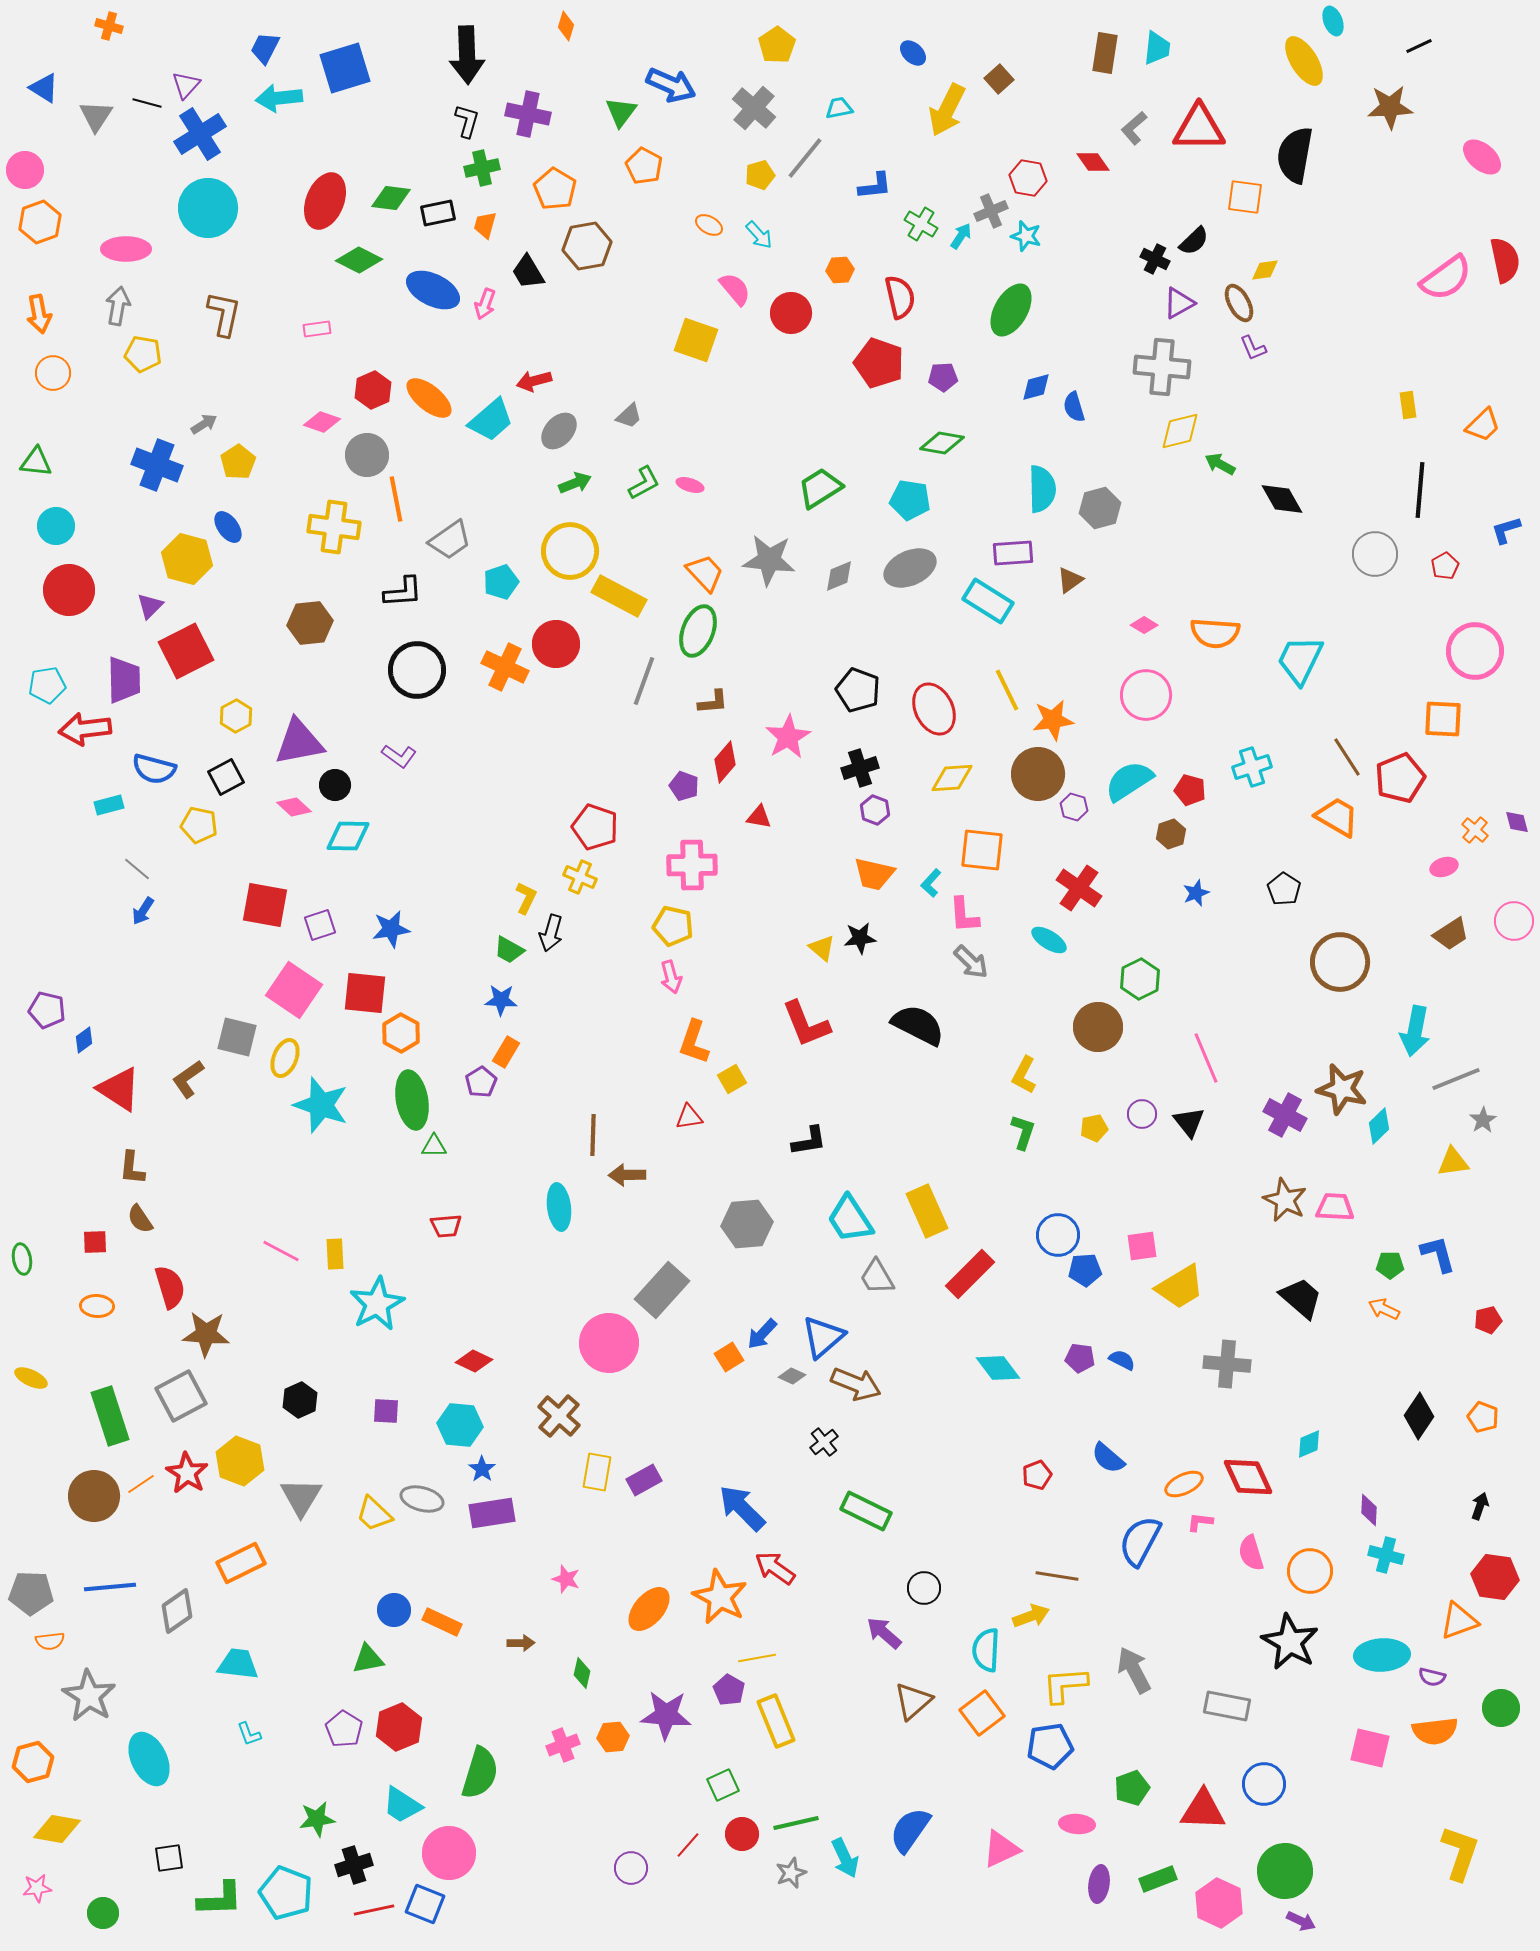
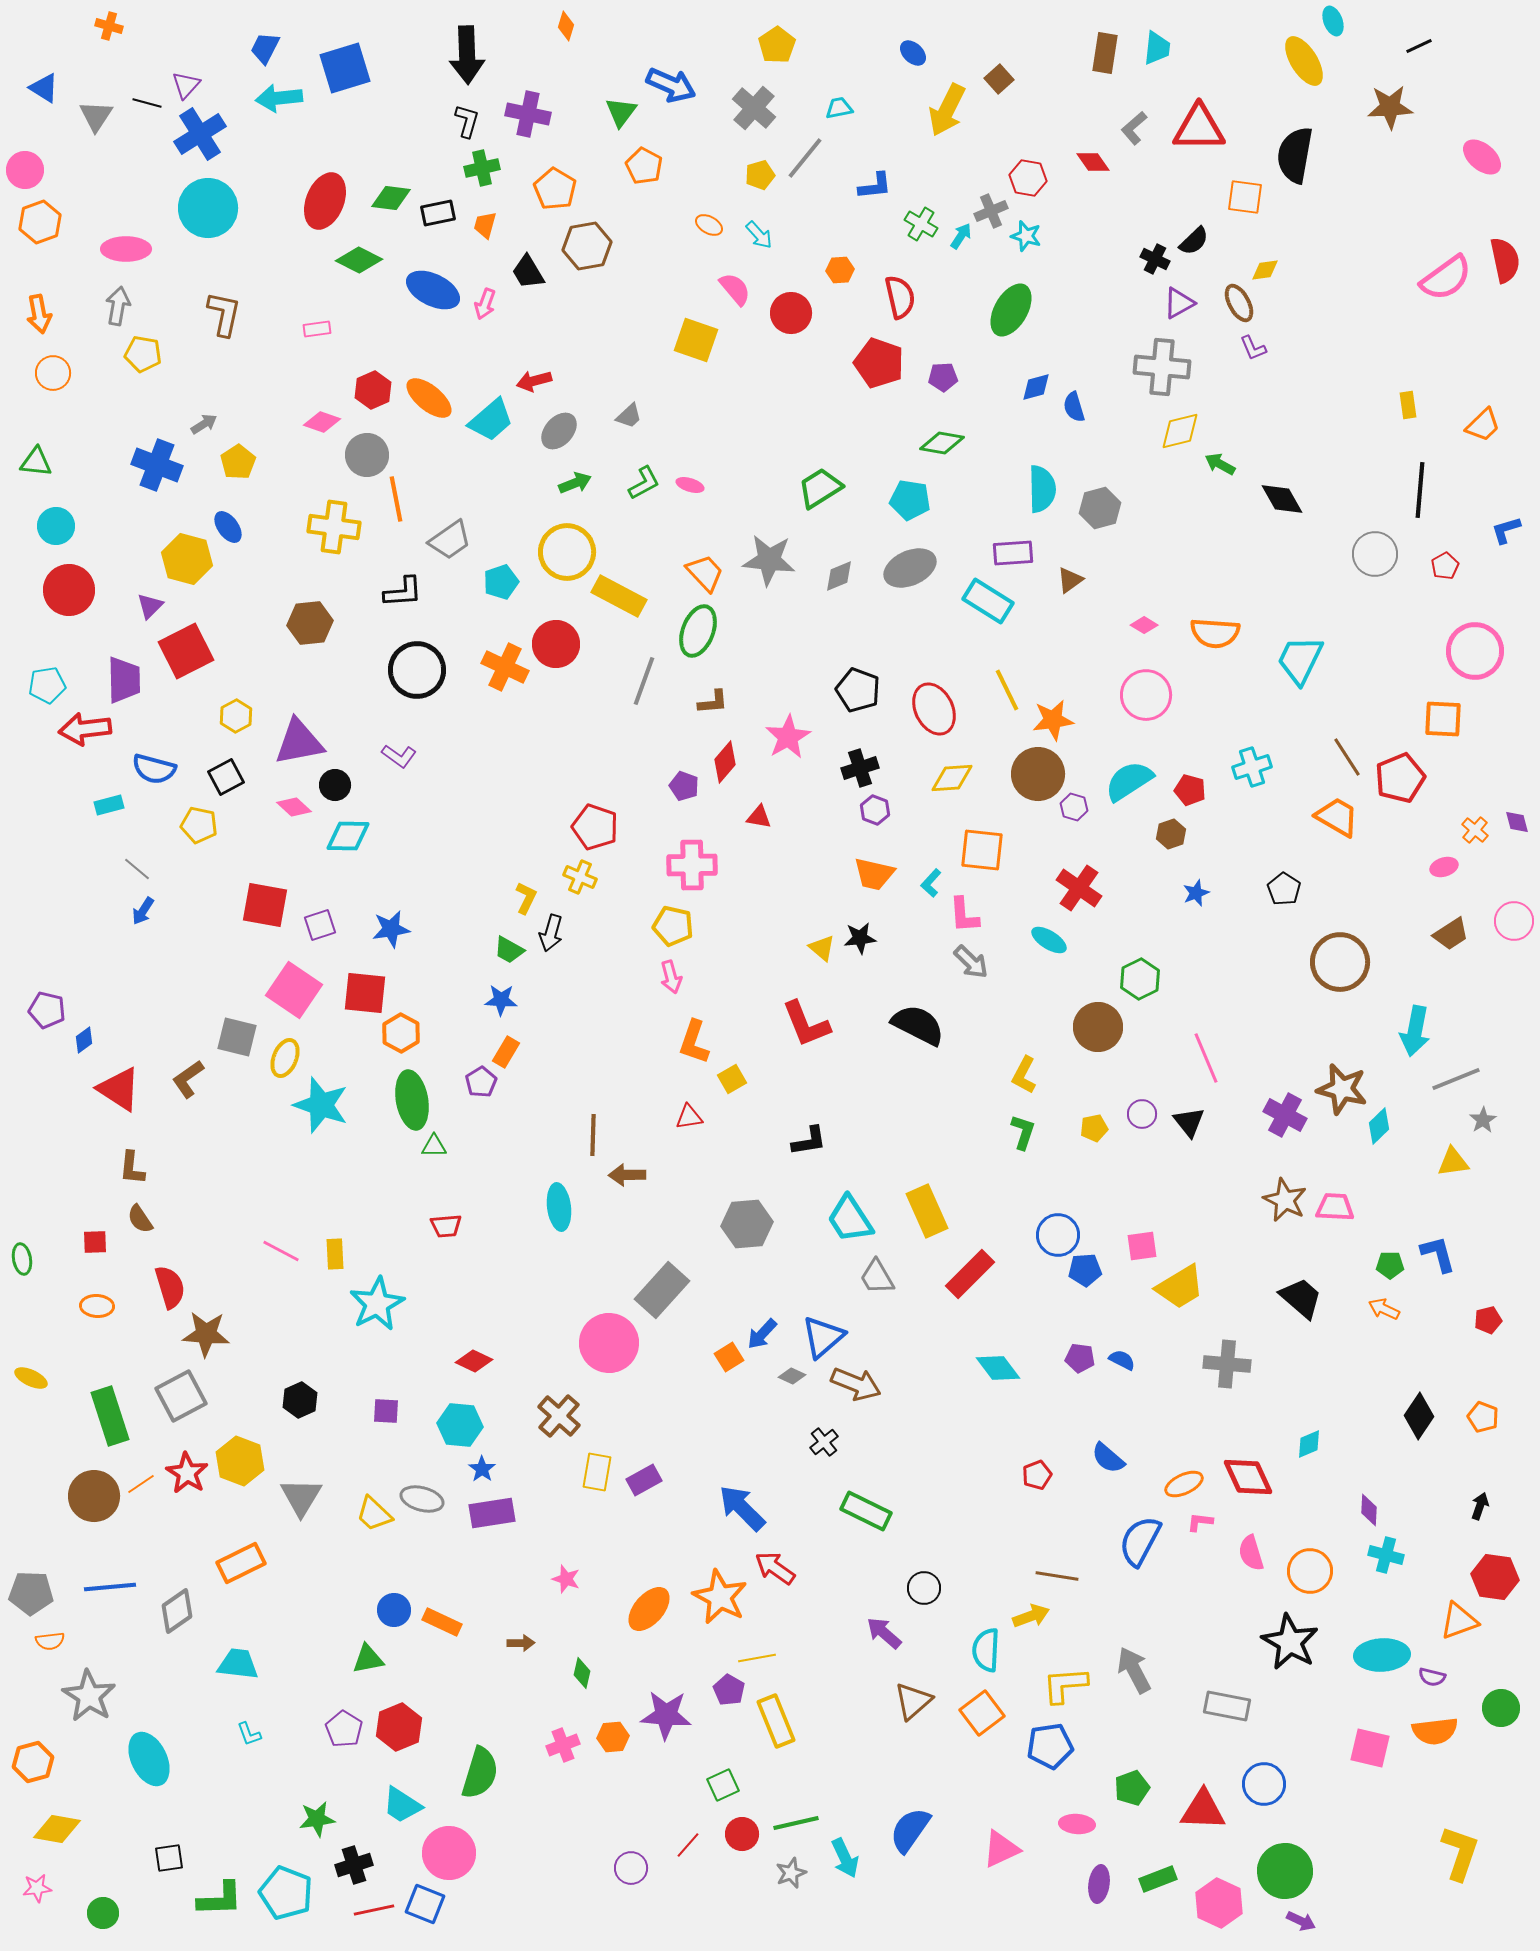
yellow circle at (570, 551): moved 3 px left, 1 px down
